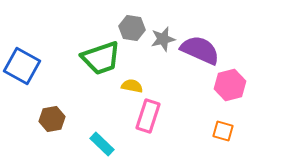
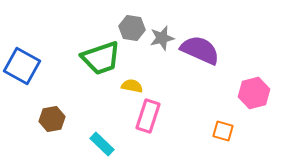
gray star: moved 1 px left, 1 px up
pink hexagon: moved 24 px right, 8 px down
